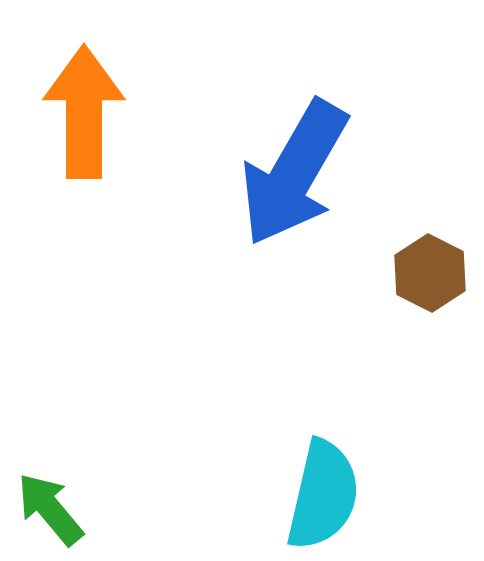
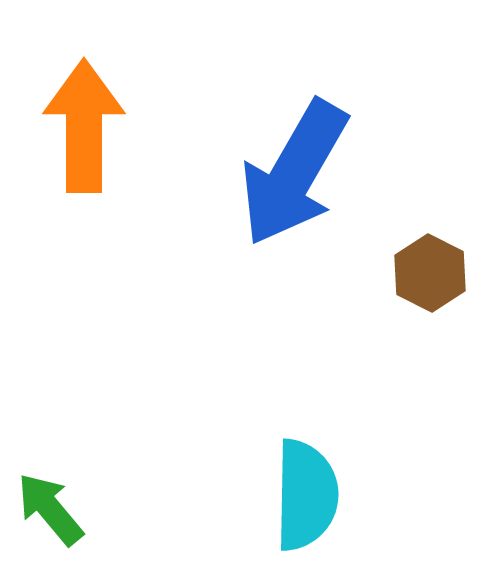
orange arrow: moved 14 px down
cyan semicircle: moved 17 px left; rotated 12 degrees counterclockwise
